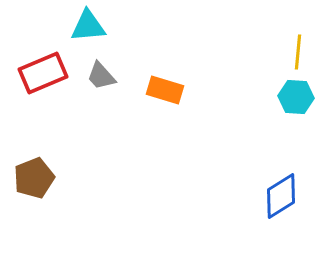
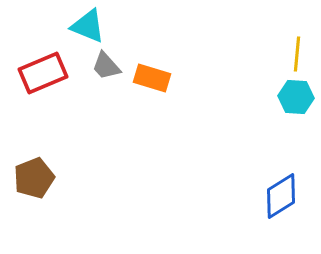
cyan triangle: rotated 27 degrees clockwise
yellow line: moved 1 px left, 2 px down
gray trapezoid: moved 5 px right, 10 px up
orange rectangle: moved 13 px left, 12 px up
